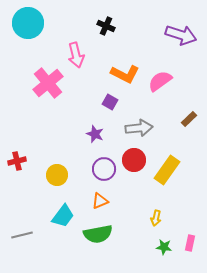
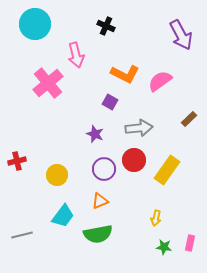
cyan circle: moved 7 px right, 1 px down
purple arrow: rotated 44 degrees clockwise
